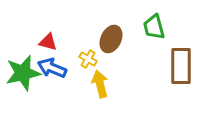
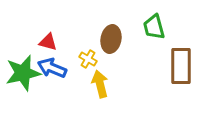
brown ellipse: rotated 16 degrees counterclockwise
